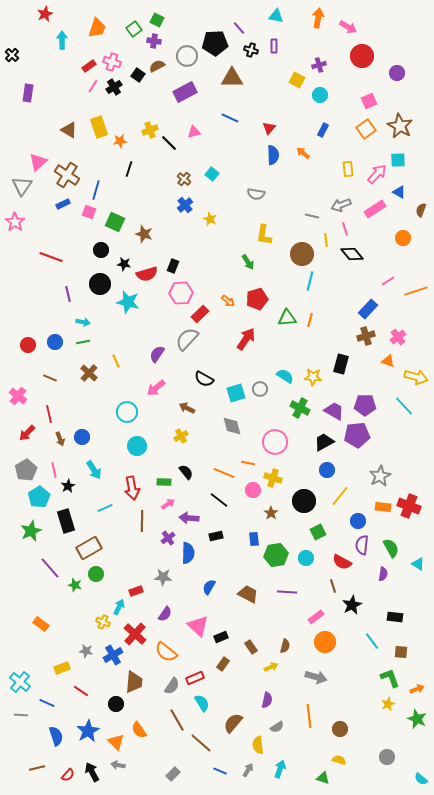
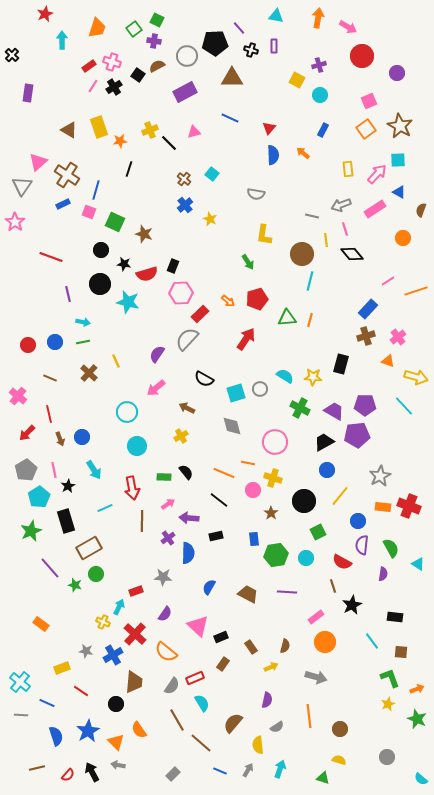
green rectangle at (164, 482): moved 5 px up
